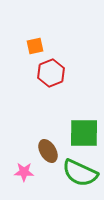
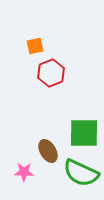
green semicircle: moved 1 px right
